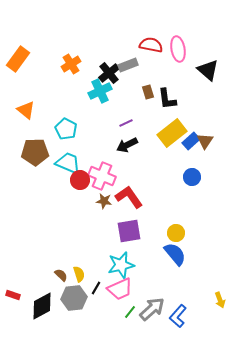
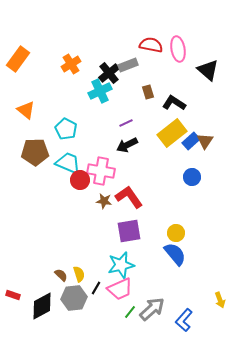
black L-shape: moved 7 px right, 4 px down; rotated 130 degrees clockwise
pink cross: moved 1 px left, 5 px up; rotated 12 degrees counterclockwise
blue L-shape: moved 6 px right, 4 px down
